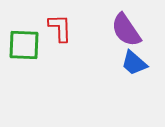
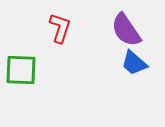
red L-shape: rotated 20 degrees clockwise
green square: moved 3 px left, 25 px down
